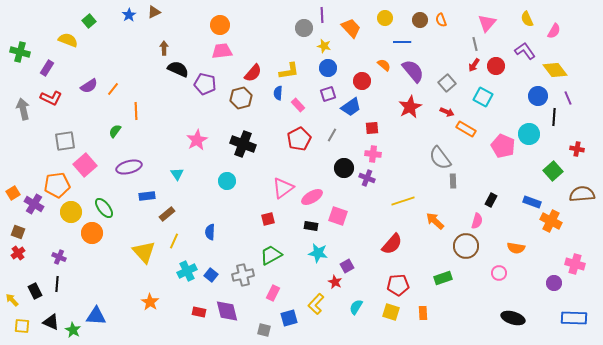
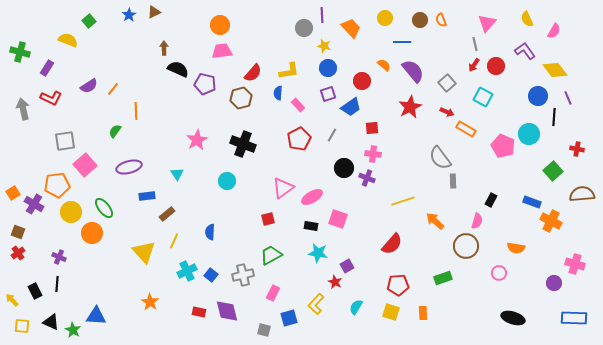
pink square at (338, 216): moved 3 px down
